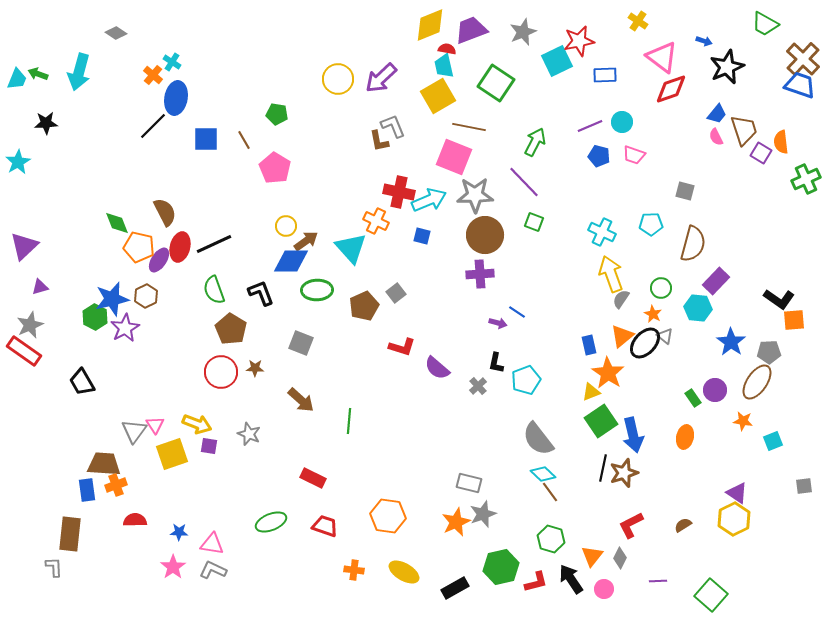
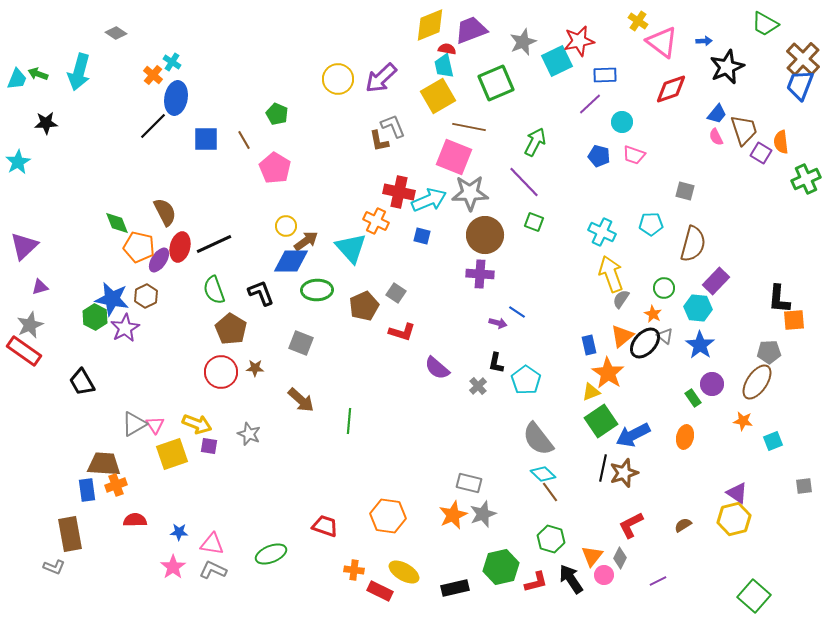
gray star at (523, 32): moved 10 px down
blue arrow at (704, 41): rotated 21 degrees counterclockwise
pink triangle at (662, 57): moved 15 px up
green square at (496, 83): rotated 33 degrees clockwise
blue trapezoid at (800, 85): rotated 88 degrees counterclockwise
green pentagon at (277, 114): rotated 15 degrees clockwise
purple line at (590, 126): moved 22 px up; rotated 20 degrees counterclockwise
gray star at (475, 195): moved 5 px left, 2 px up
purple cross at (480, 274): rotated 8 degrees clockwise
green circle at (661, 288): moved 3 px right
gray square at (396, 293): rotated 18 degrees counterclockwise
blue star at (112, 299): rotated 24 degrees clockwise
black L-shape at (779, 299): rotated 60 degrees clockwise
blue star at (731, 342): moved 31 px left, 3 px down
red L-shape at (402, 347): moved 15 px up
cyan pentagon at (526, 380): rotated 16 degrees counterclockwise
purple circle at (715, 390): moved 3 px left, 6 px up
gray triangle at (134, 431): moved 7 px up; rotated 24 degrees clockwise
blue arrow at (633, 435): rotated 76 degrees clockwise
red rectangle at (313, 478): moved 67 px right, 113 px down
yellow hexagon at (734, 519): rotated 12 degrees clockwise
green ellipse at (271, 522): moved 32 px down
orange star at (456, 522): moved 3 px left, 7 px up
brown rectangle at (70, 534): rotated 16 degrees counterclockwise
gray L-shape at (54, 567): rotated 115 degrees clockwise
purple line at (658, 581): rotated 24 degrees counterclockwise
black rectangle at (455, 588): rotated 16 degrees clockwise
pink circle at (604, 589): moved 14 px up
green square at (711, 595): moved 43 px right, 1 px down
